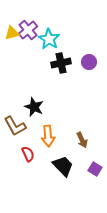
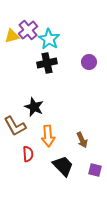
yellow triangle: moved 3 px down
black cross: moved 14 px left
red semicircle: rotated 21 degrees clockwise
purple square: moved 1 px down; rotated 16 degrees counterclockwise
